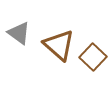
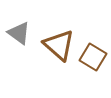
brown square: rotated 12 degrees counterclockwise
